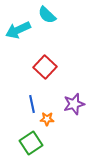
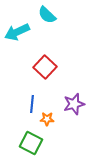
cyan arrow: moved 1 px left, 2 px down
blue line: rotated 18 degrees clockwise
green square: rotated 30 degrees counterclockwise
